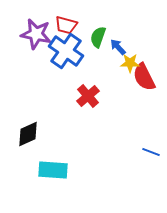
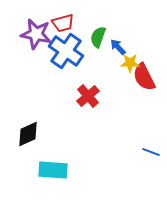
red trapezoid: moved 3 px left, 2 px up; rotated 30 degrees counterclockwise
